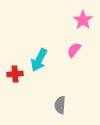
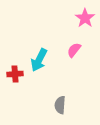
pink star: moved 2 px right, 2 px up
